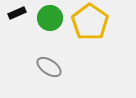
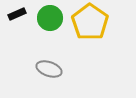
black rectangle: moved 1 px down
gray ellipse: moved 2 px down; rotated 15 degrees counterclockwise
